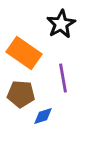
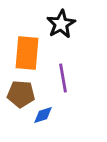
orange rectangle: moved 3 px right; rotated 60 degrees clockwise
blue diamond: moved 1 px up
